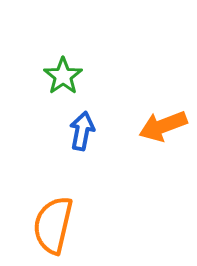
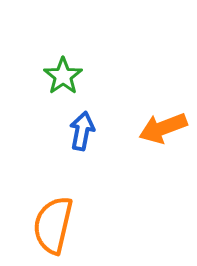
orange arrow: moved 2 px down
